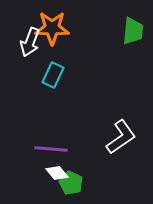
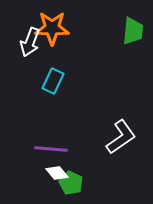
cyan rectangle: moved 6 px down
